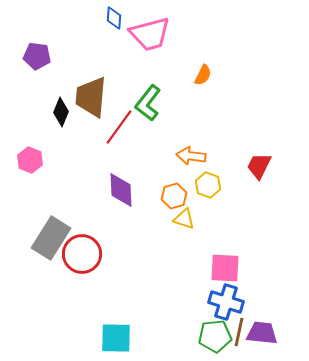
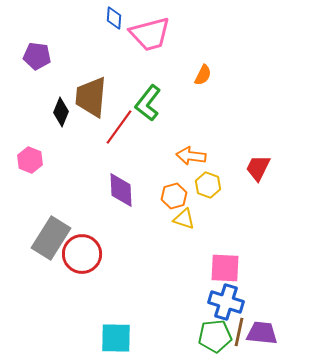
red trapezoid: moved 1 px left, 2 px down
